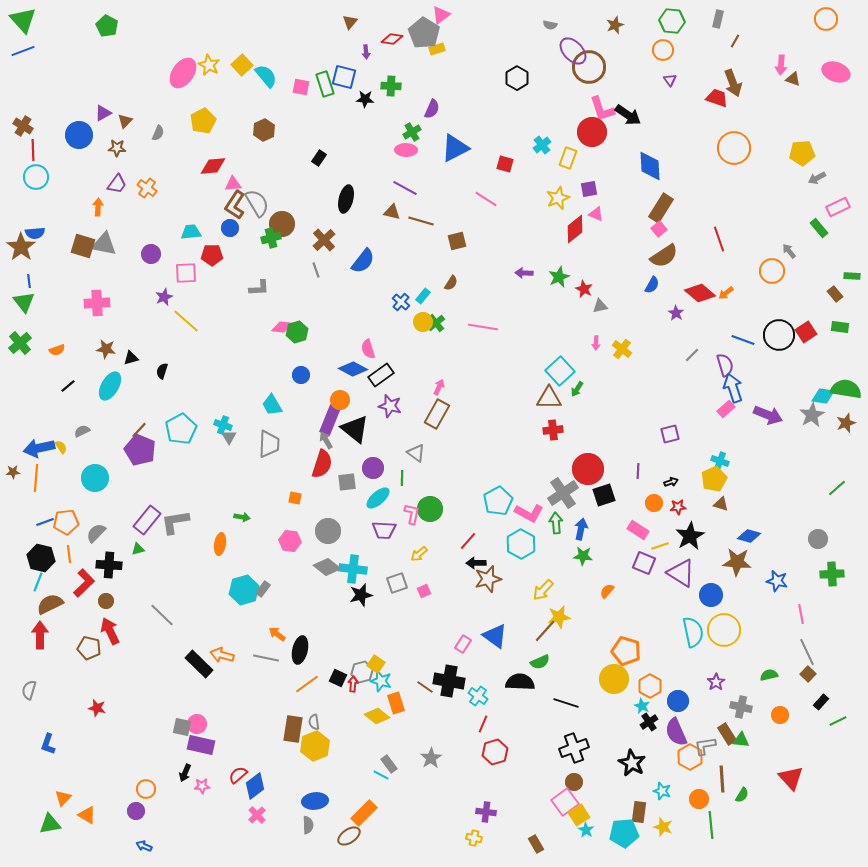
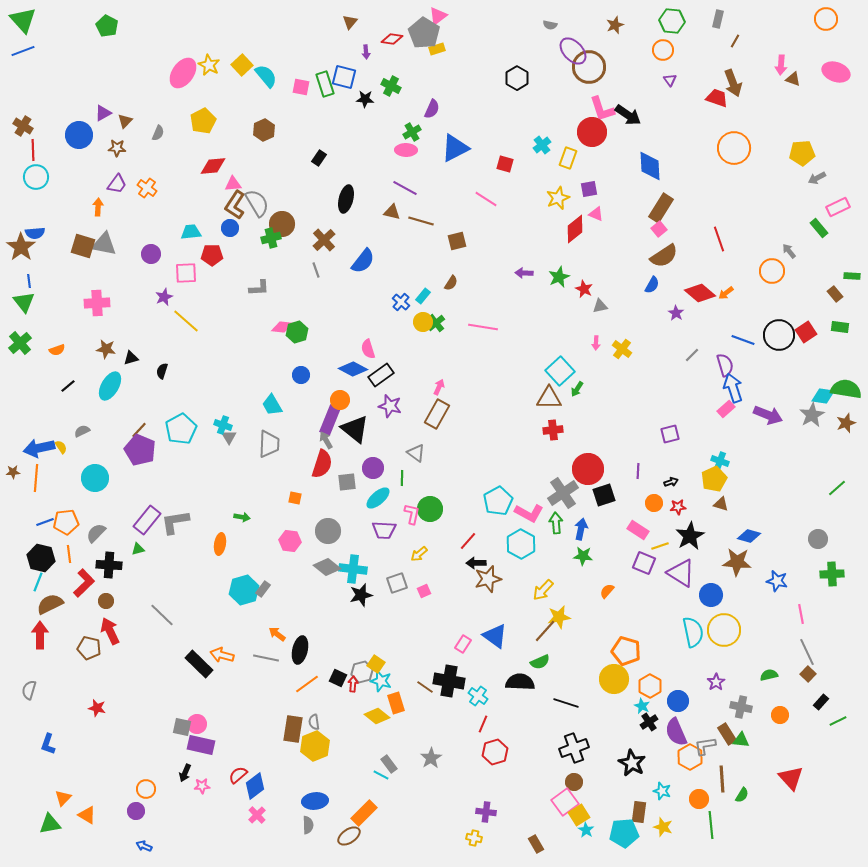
pink triangle at (441, 15): moved 3 px left, 1 px down
green cross at (391, 86): rotated 24 degrees clockwise
